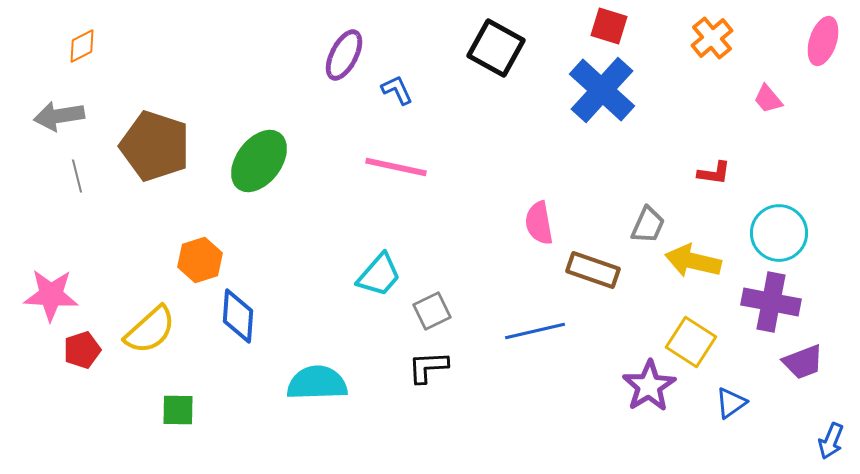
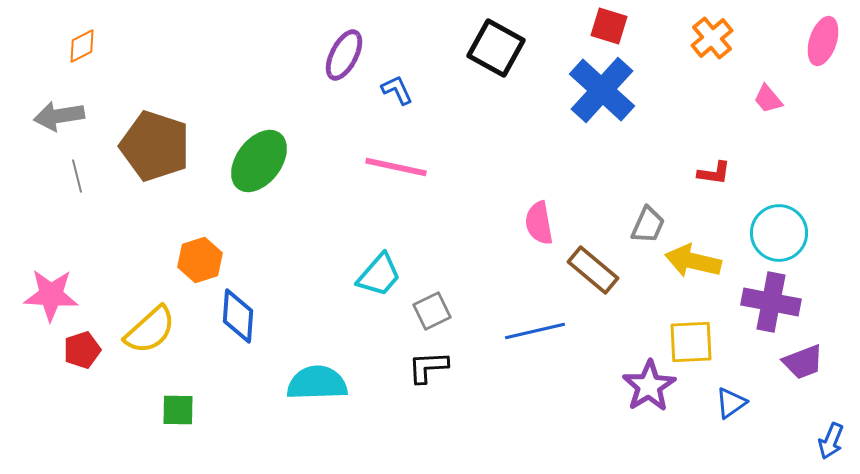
brown rectangle: rotated 21 degrees clockwise
yellow square: rotated 36 degrees counterclockwise
